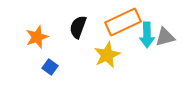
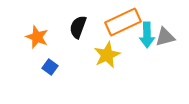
orange star: rotated 30 degrees counterclockwise
